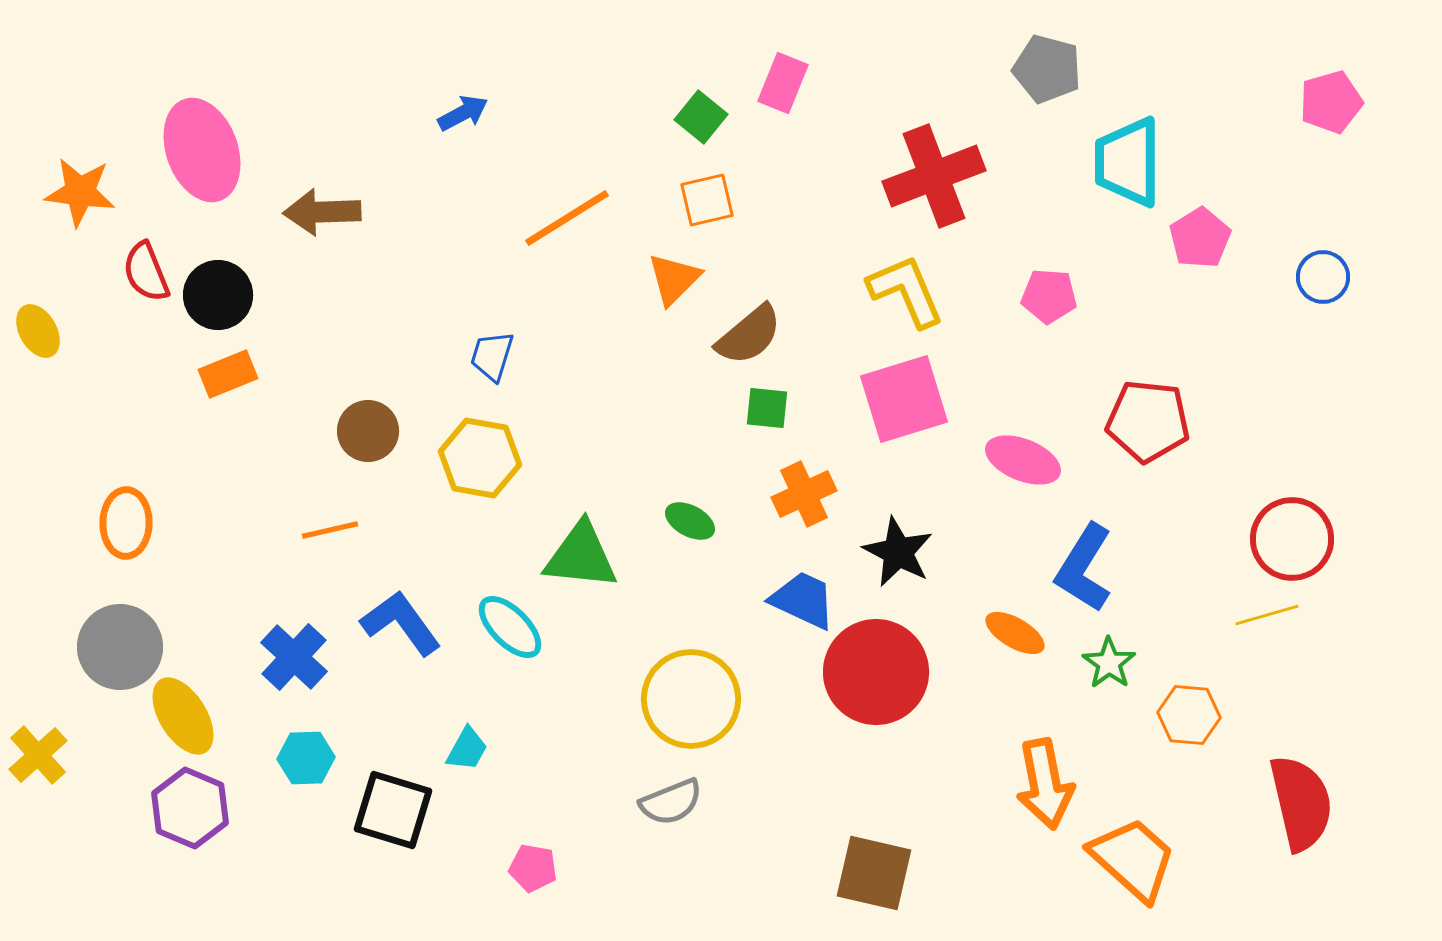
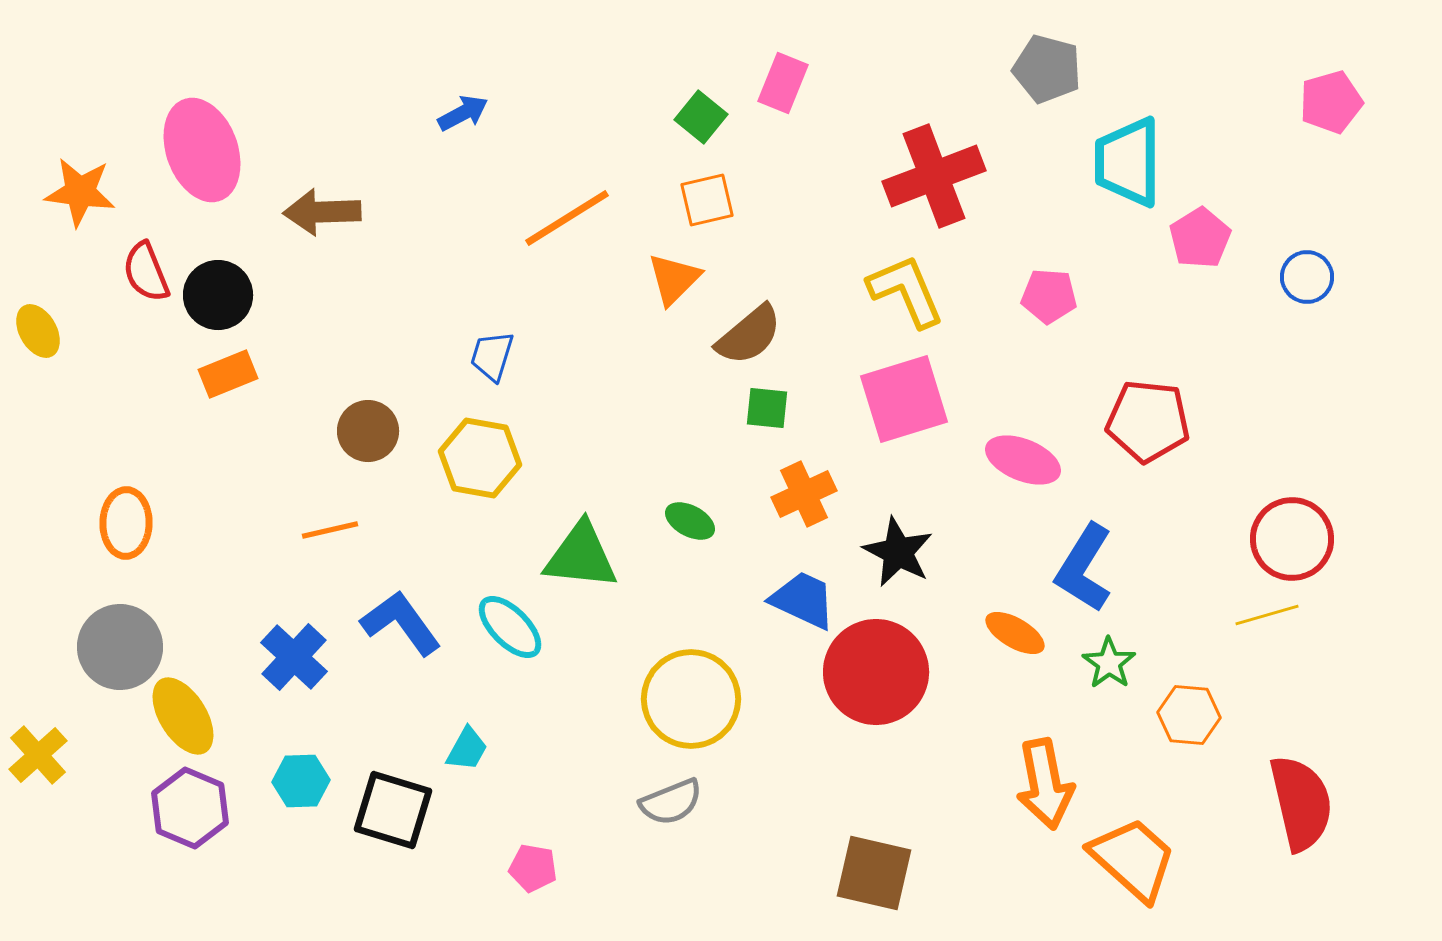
blue circle at (1323, 277): moved 16 px left
cyan hexagon at (306, 758): moved 5 px left, 23 px down
